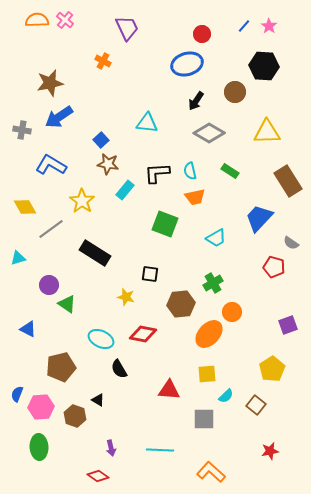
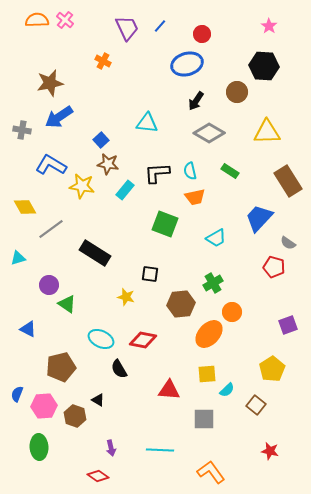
blue line at (244, 26): moved 84 px left
brown circle at (235, 92): moved 2 px right
yellow star at (82, 201): moved 15 px up; rotated 25 degrees counterclockwise
gray semicircle at (291, 243): moved 3 px left
red diamond at (143, 334): moved 6 px down
cyan semicircle at (226, 396): moved 1 px right, 6 px up
pink hexagon at (41, 407): moved 3 px right, 1 px up
red star at (270, 451): rotated 24 degrees clockwise
orange L-shape at (211, 472): rotated 12 degrees clockwise
